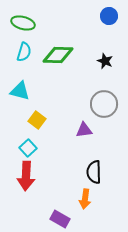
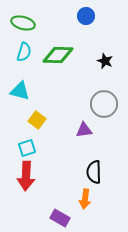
blue circle: moved 23 px left
cyan square: moved 1 px left; rotated 24 degrees clockwise
purple rectangle: moved 1 px up
